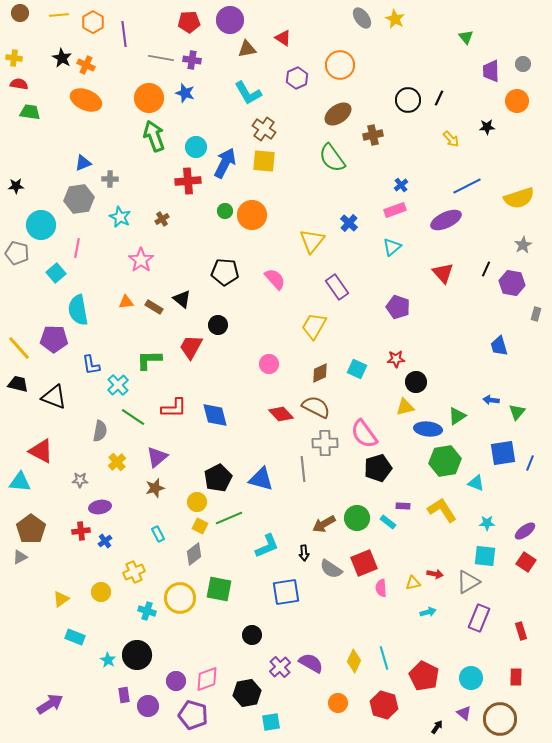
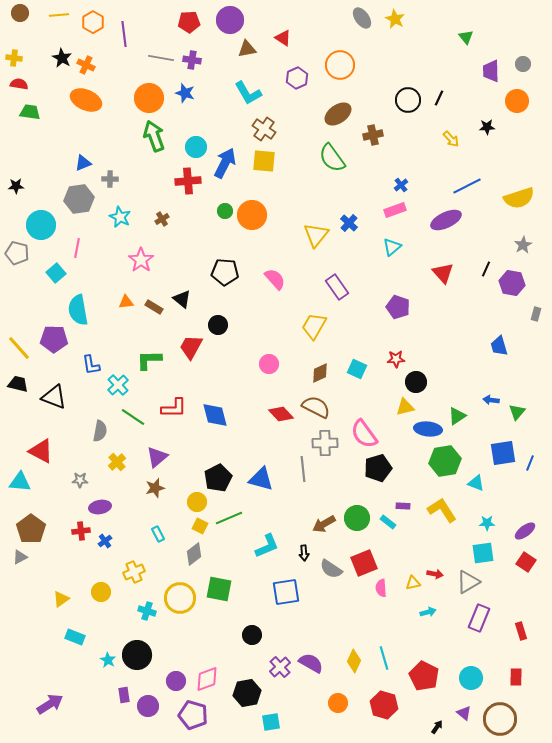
yellow triangle at (312, 241): moved 4 px right, 6 px up
cyan square at (485, 556): moved 2 px left, 3 px up; rotated 15 degrees counterclockwise
